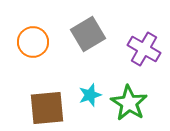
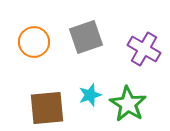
gray square: moved 2 px left, 3 px down; rotated 12 degrees clockwise
orange circle: moved 1 px right
green star: moved 1 px left, 1 px down
